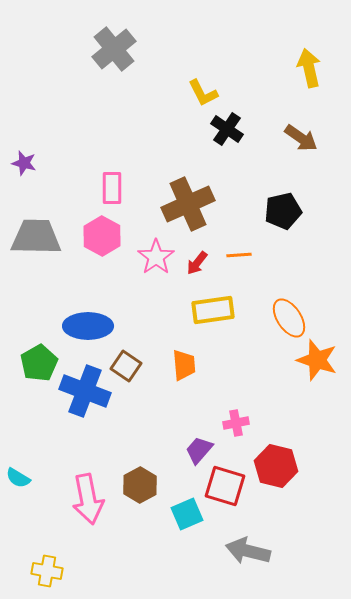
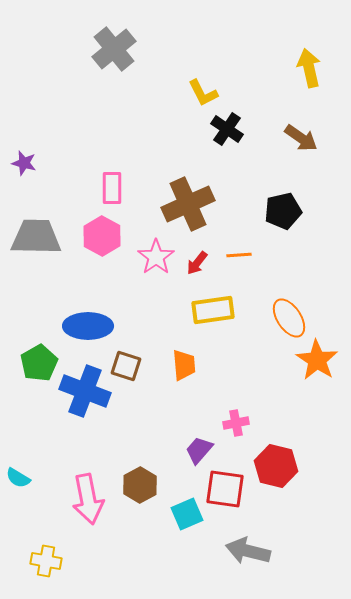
orange star: rotated 15 degrees clockwise
brown square: rotated 16 degrees counterclockwise
red square: moved 3 px down; rotated 9 degrees counterclockwise
yellow cross: moved 1 px left, 10 px up
